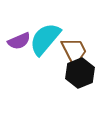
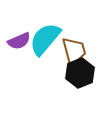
brown trapezoid: rotated 12 degrees clockwise
